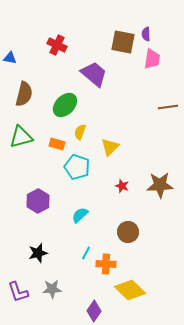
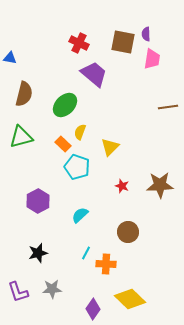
red cross: moved 22 px right, 2 px up
orange rectangle: moved 6 px right; rotated 28 degrees clockwise
yellow diamond: moved 9 px down
purple diamond: moved 1 px left, 2 px up
